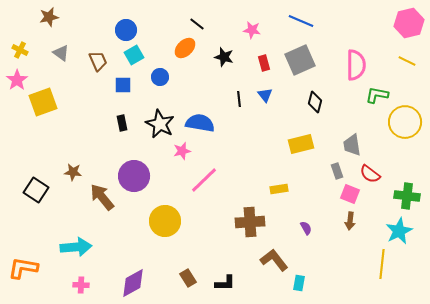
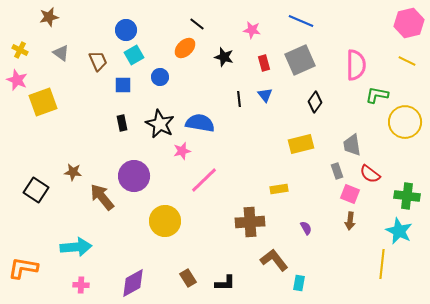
pink star at (17, 80): rotated 15 degrees counterclockwise
black diamond at (315, 102): rotated 20 degrees clockwise
cyan star at (399, 231): rotated 20 degrees counterclockwise
